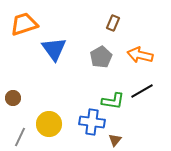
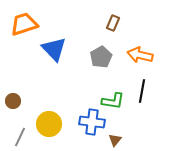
blue triangle: rotated 8 degrees counterclockwise
black line: rotated 50 degrees counterclockwise
brown circle: moved 3 px down
